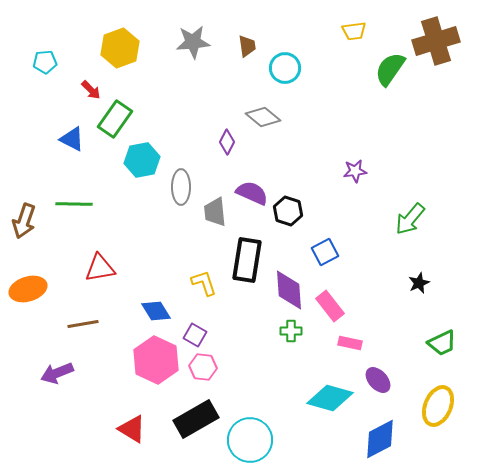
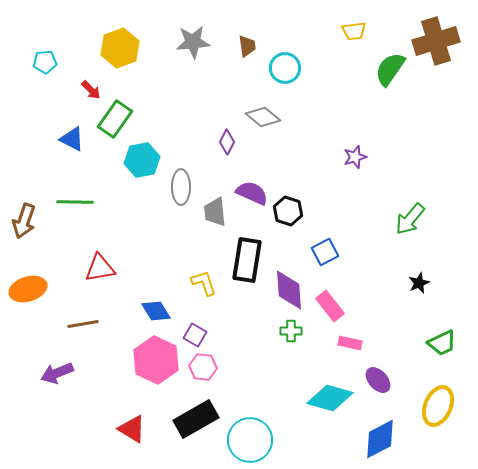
purple star at (355, 171): moved 14 px up; rotated 10 degrees counterclockwise
green line at (74, 204): moved 1 px right, 2 px up
